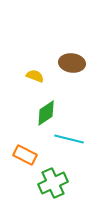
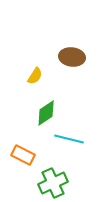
brown ellipse: moved 6 px up
yellow semicircle: rotated 102 degrees clockwise
orange rectangle: moved 2 px left
